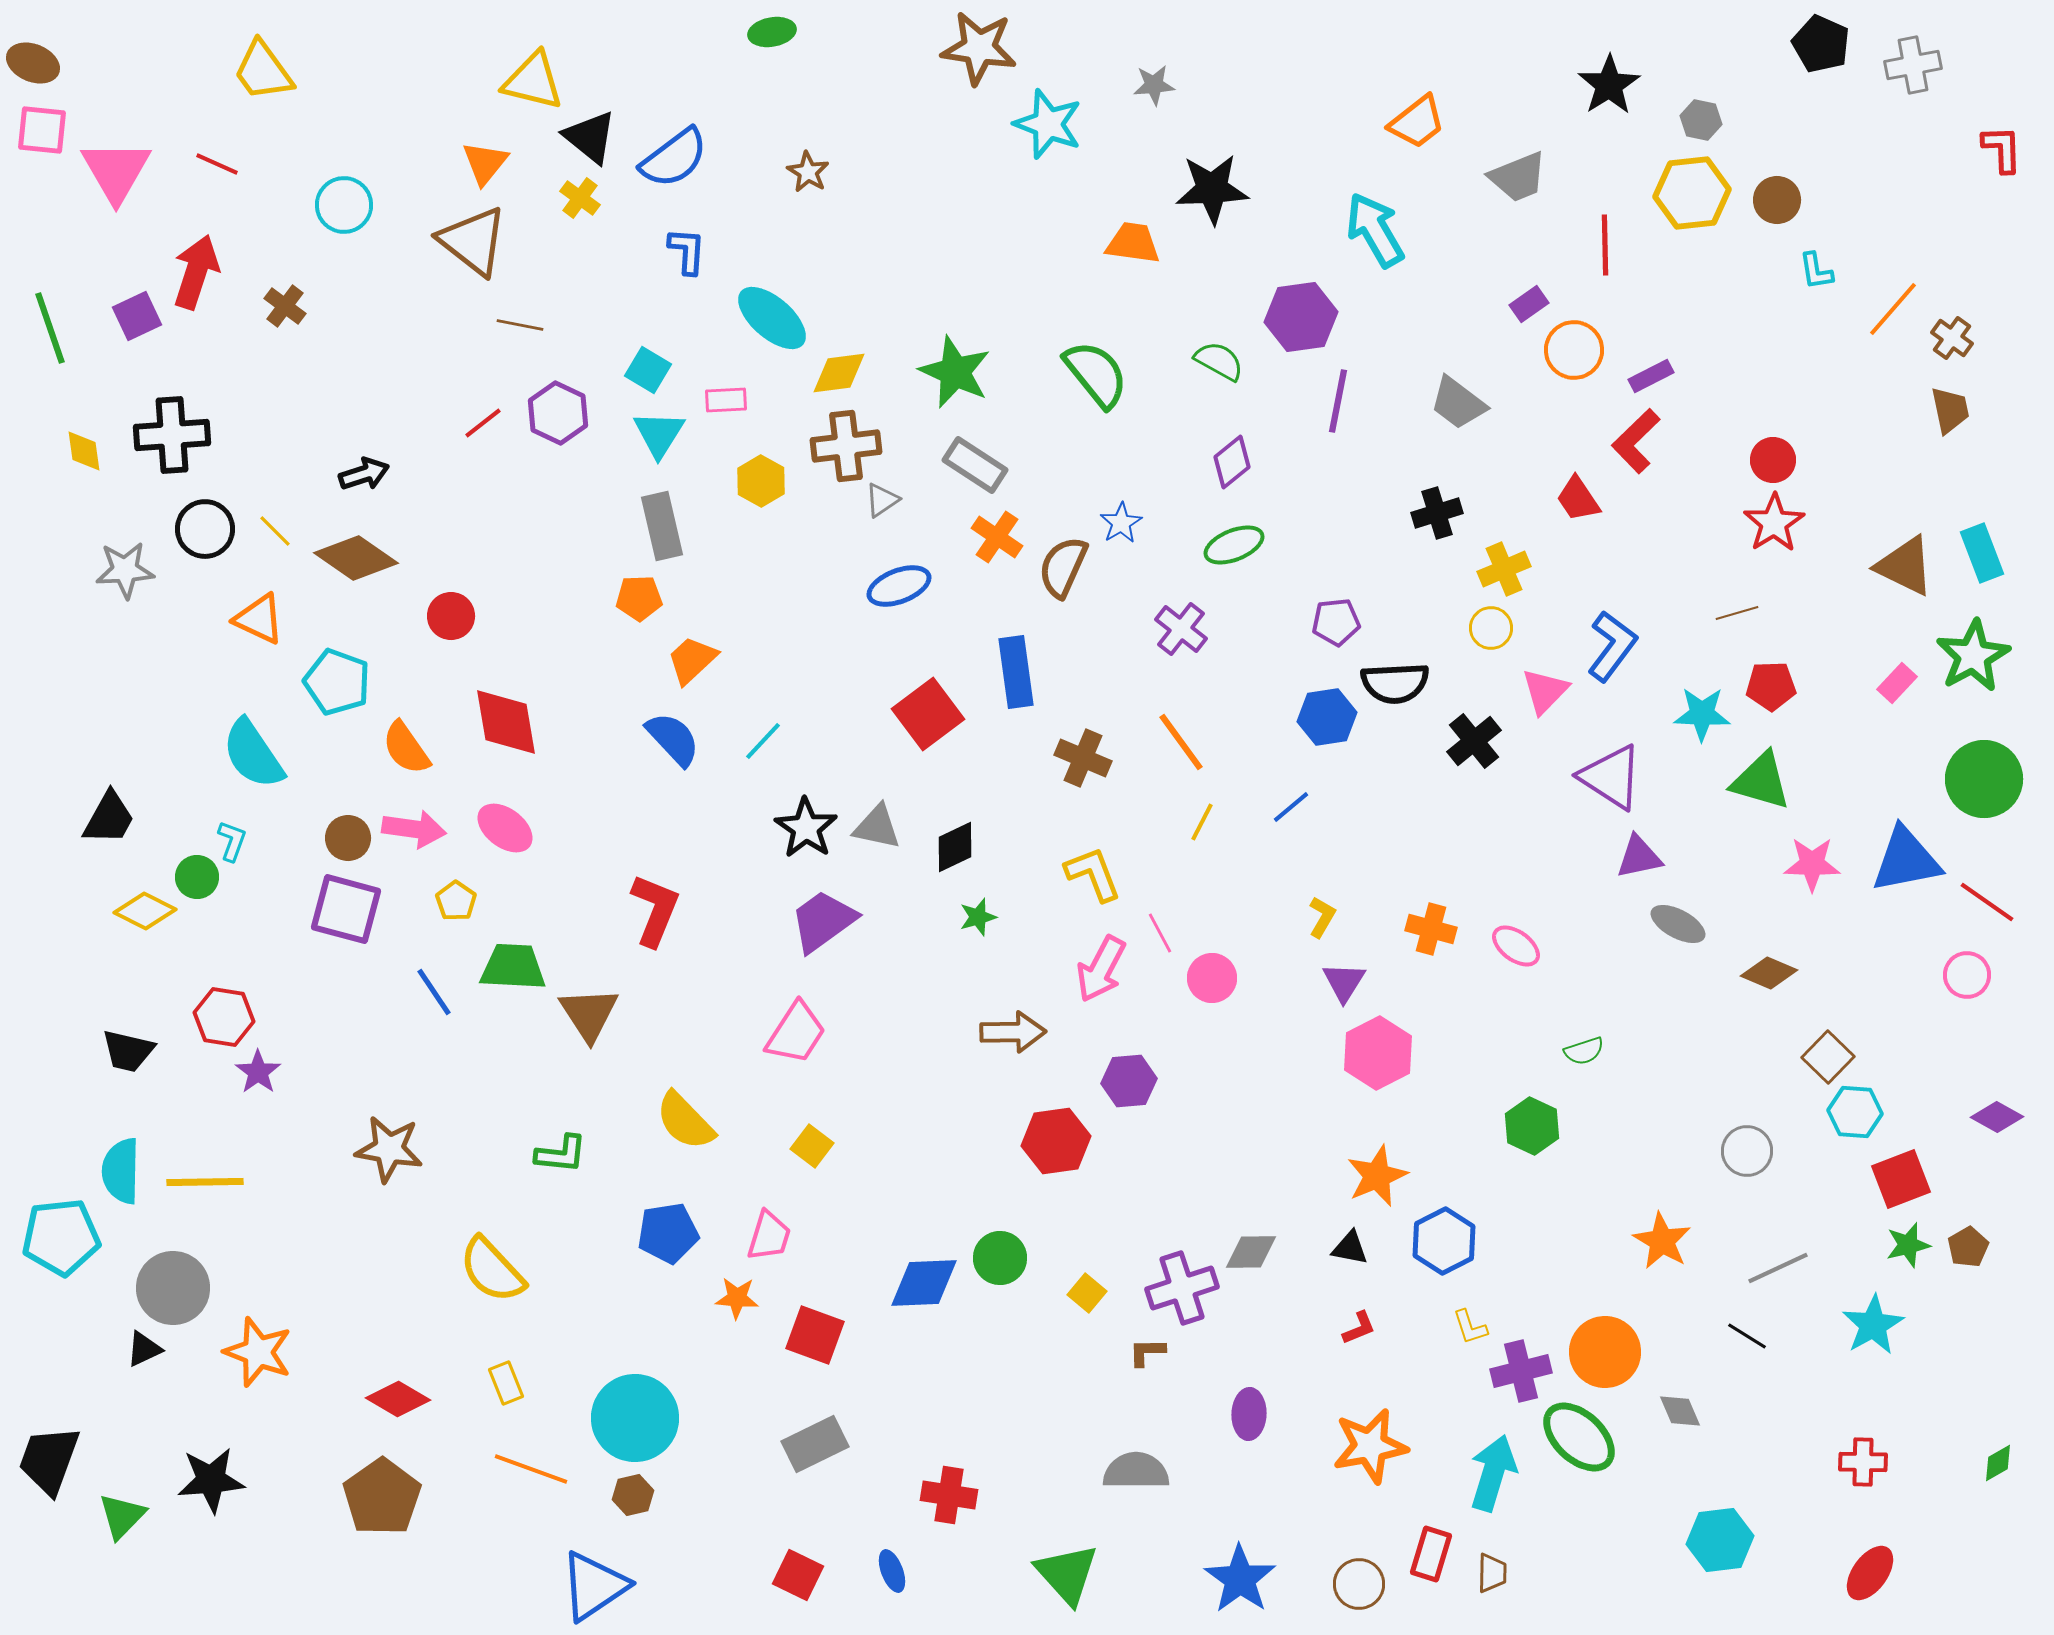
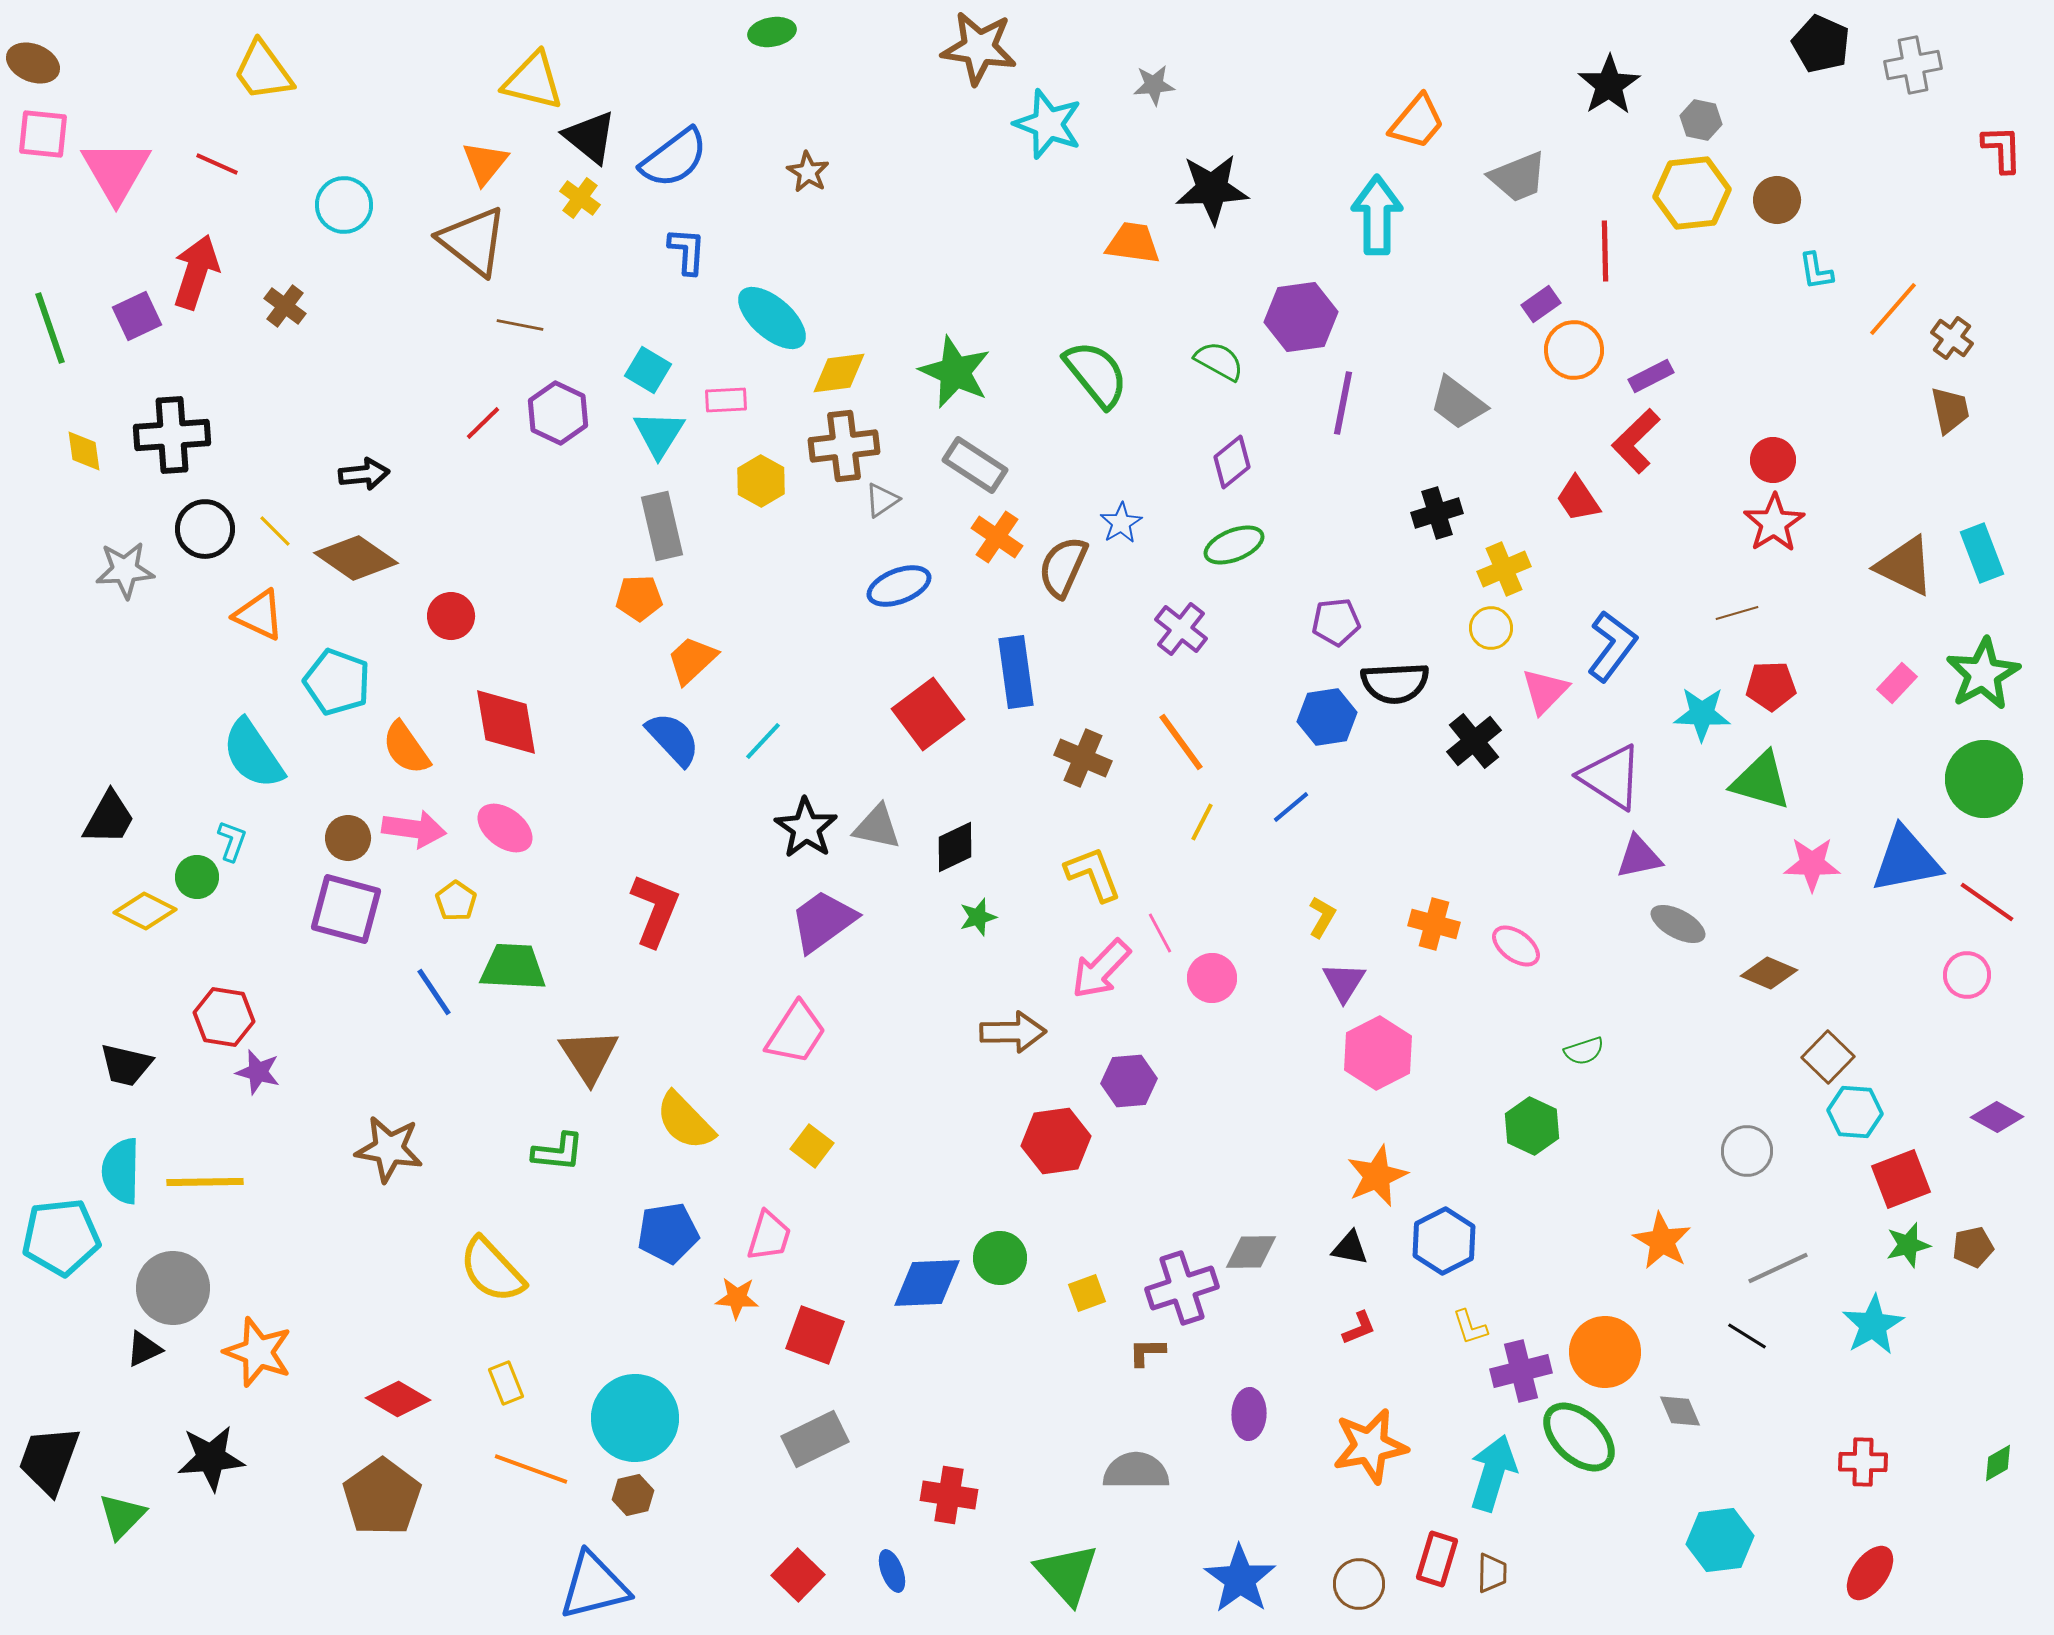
orange trapezoid at (1417, 122): rotated 12 degrees counterclockwise
pink square at (42, 130): moved 1 px right, 4 px down
cyan arrow at (1375, 230): moved 2 px right, 15 px up; rotated 30 degrees clockwise
red line at (1605, 245): moved 6 px down
purple rectangle at (1529, 304): moved 12 px right
purple line at (1338, 401): moved 5 px right, 2 px down
red line at (483, 423): rotated 6 degrees counterclockwise
brown cross at (846, 446): moved 2 px left
black arrow at (364, 474): rotated 12 degrees clockwise
orange triangle at (259, 619): moved 4 px up
green star at (1973, 656): moved 10 px right, 18 px down
orange cross at (1431, 929): moved 3 px right, 5 px up
pink arrow at (1101, 969): rotated 16 degrees clockwise
brown triangle at (589, 1014): moved 42 px down
black trapezoid at (128, 1051): moved 2 px left, 14 px down
purple star at (258, 1072): rotated 21 degrees counterclockwise
green L-shape at (561, 1154): moved 3 px left, 2 px up
brown pentagon at (1968, 1247): moved 5 px right; rotated 18 degrees clockwise
blue diamond at (924, 1283): moved 3 px right
yellow square at (1087, 1293): rotated 30 degrees clockwise
gray rectangle at (815, 1444): moved 5 px up
black star at (211, 1480): moved 22 px up
red rectangle at (1431, 1554): moved 6 px right, 5 px down
red square at (798, 1575): rotated 18 degrees clockwise
blue triangle at (594, 1586): rotated 20 degrees clockwise
